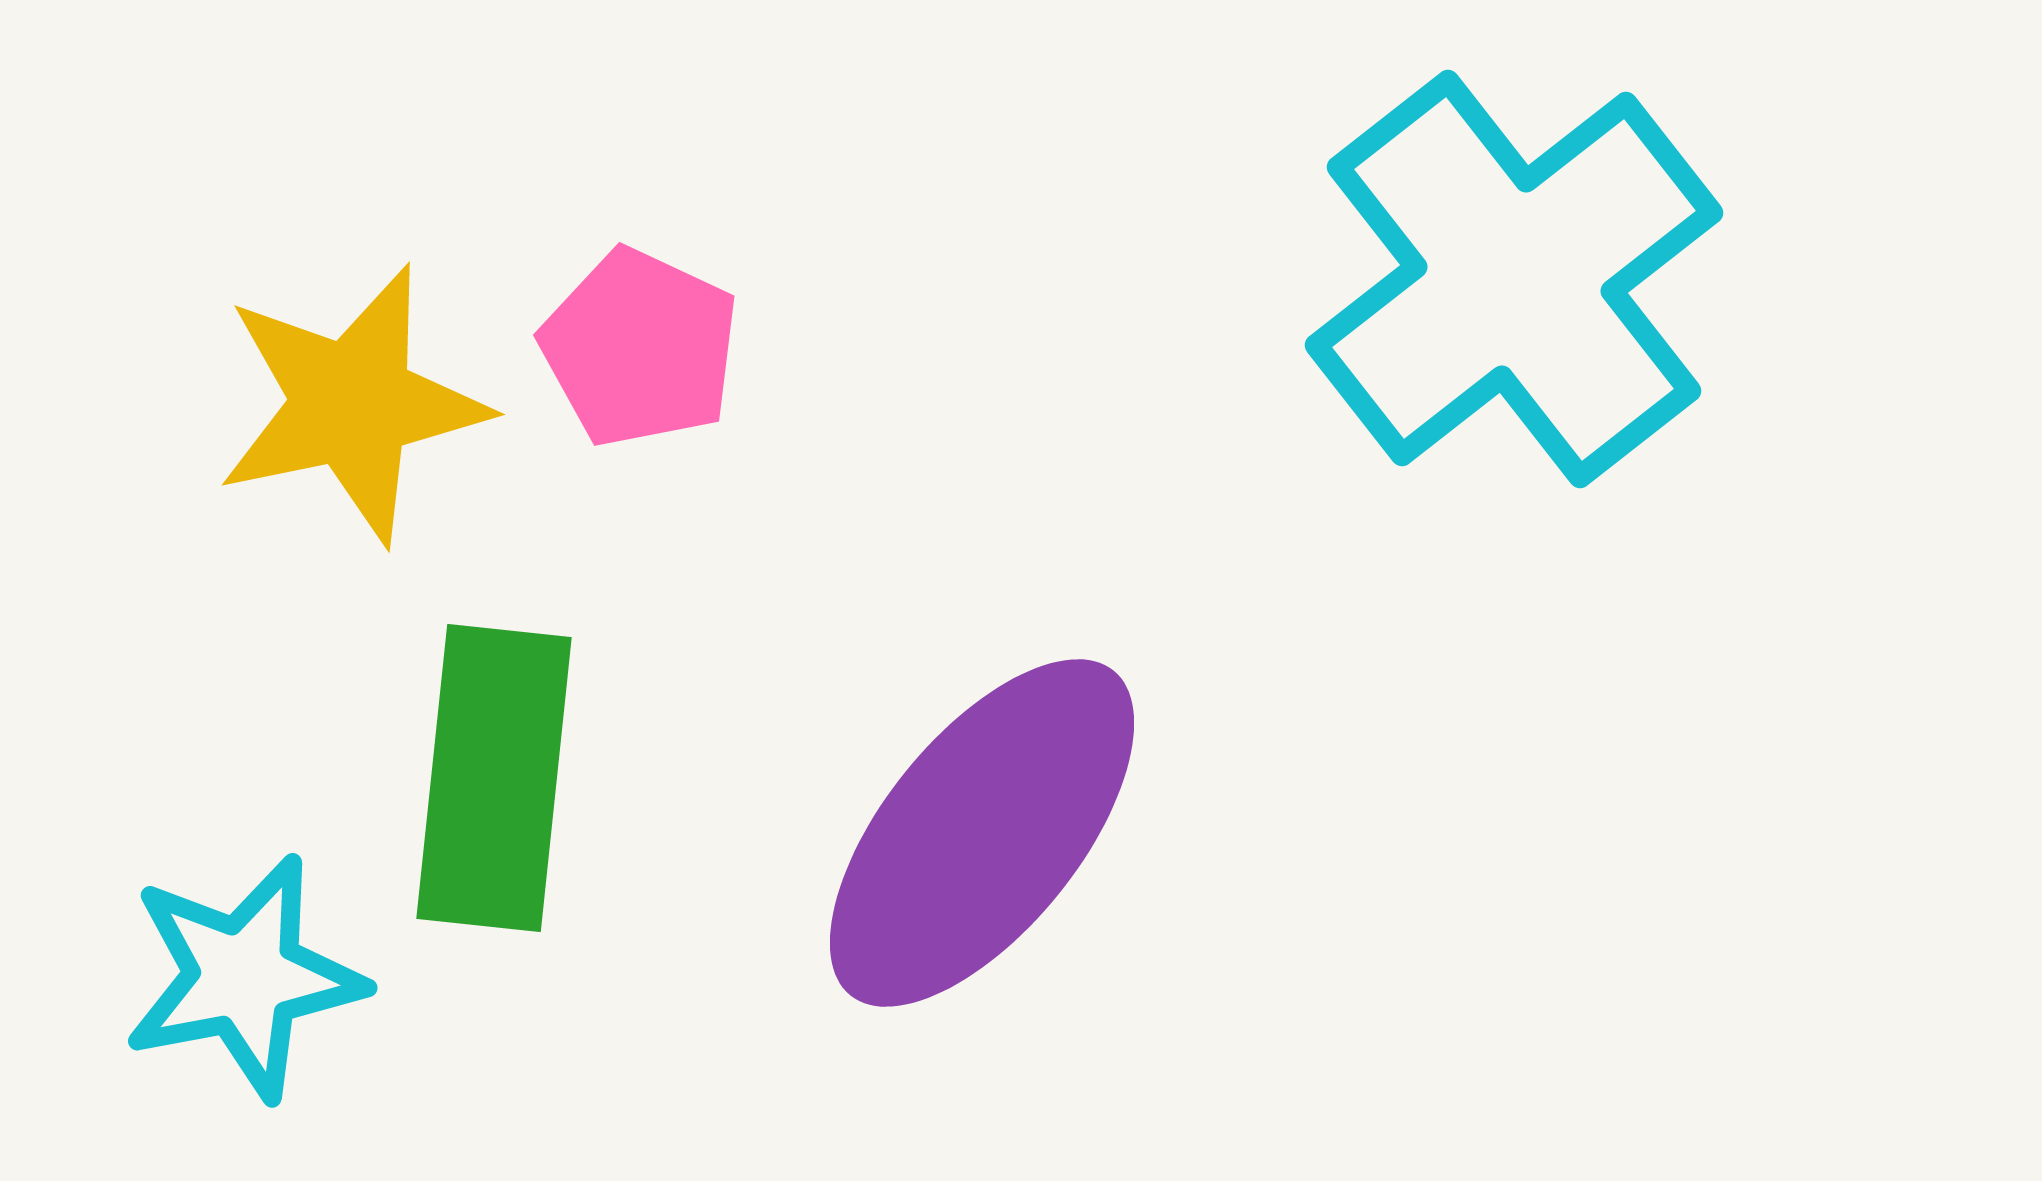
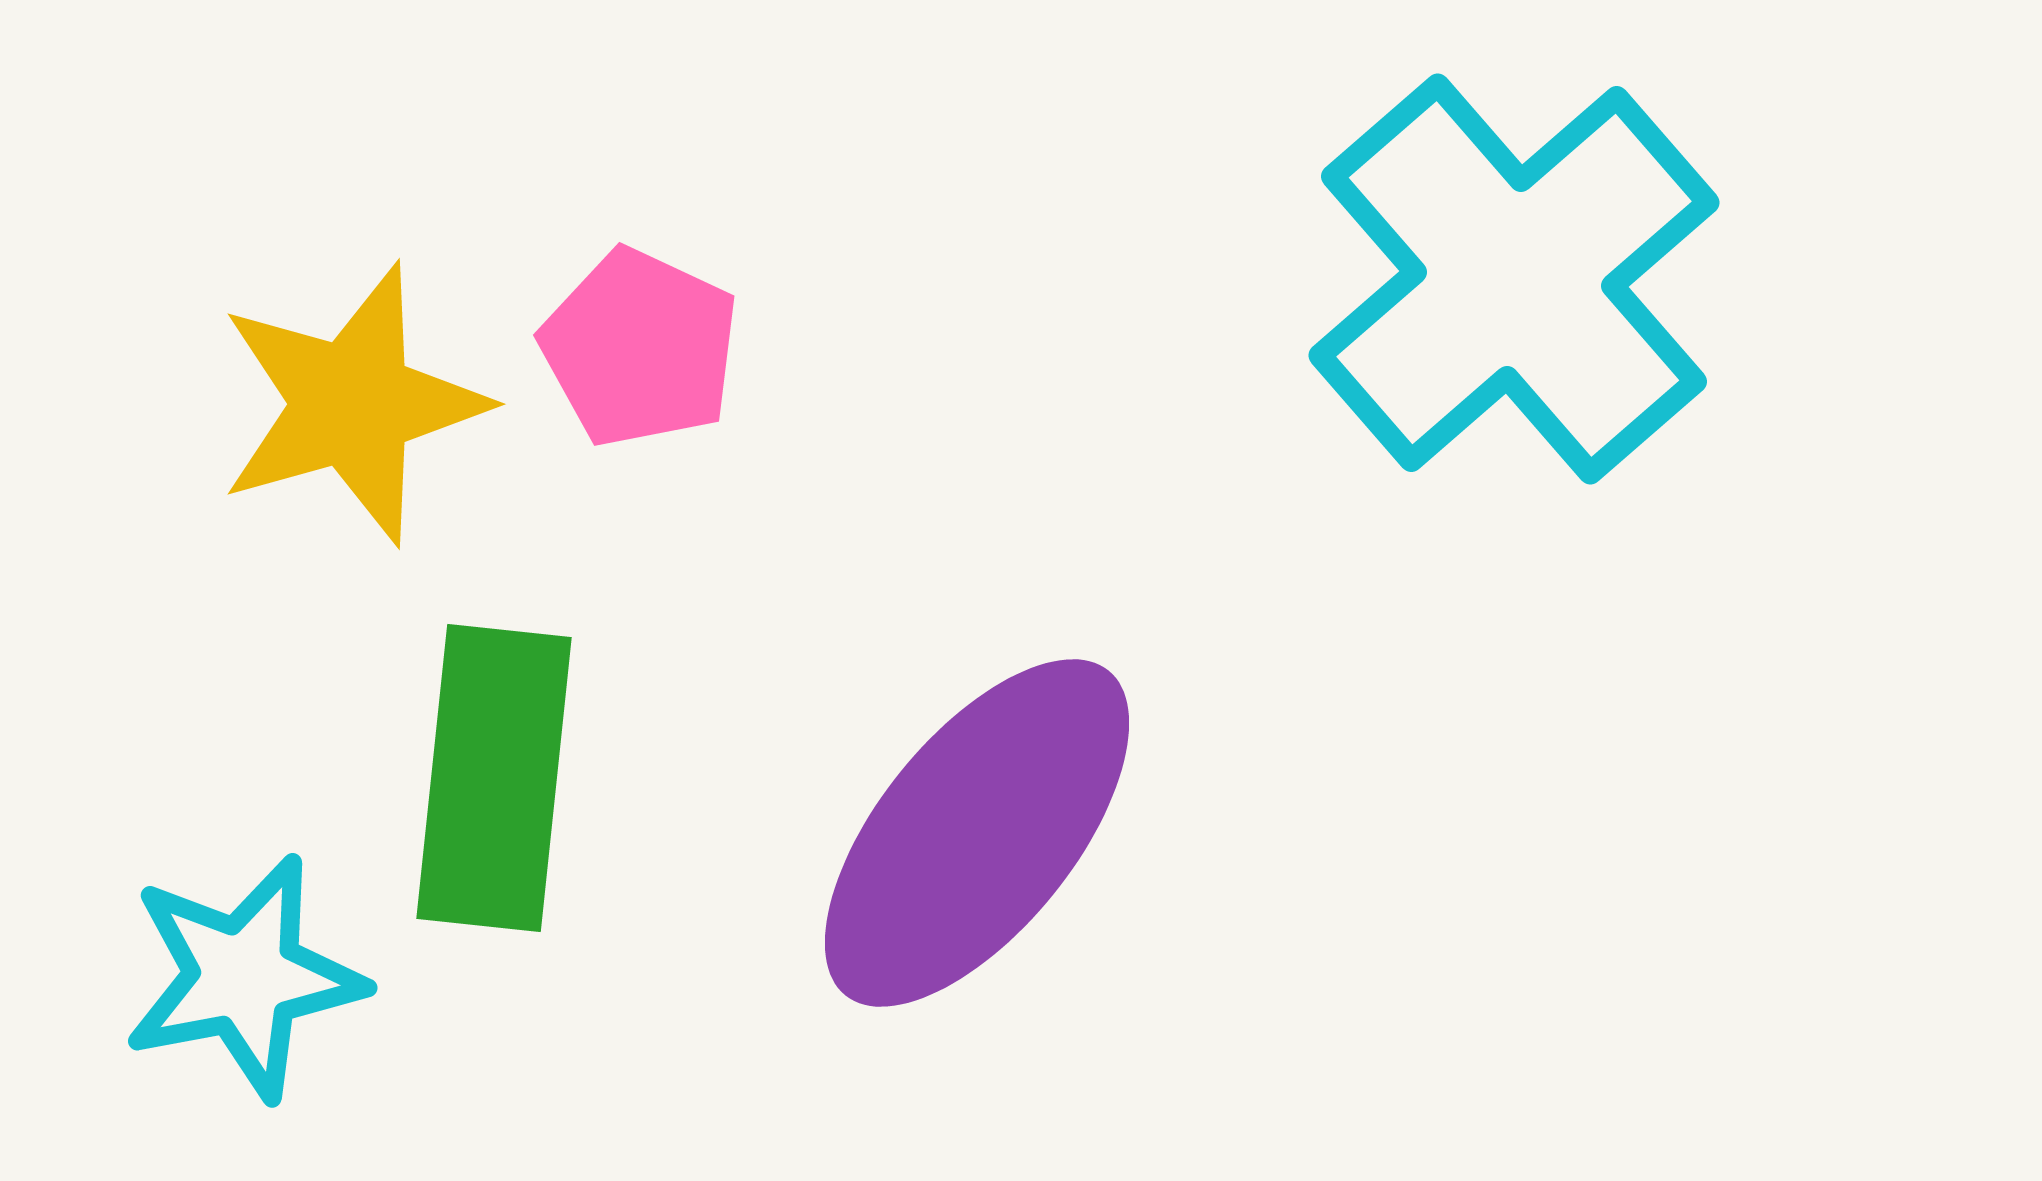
cyan cross: rotated 3 degrees counterclockwise
yellow star: rotated 4 degrees counterclockwise
purple ellipse: moved 5 px left
